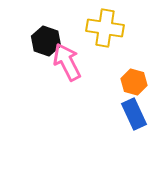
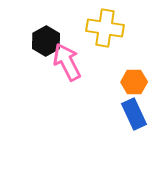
black hexagon: rotated 12 degrees clockwise
orange hexagon: rotated 15 degrees counterclockwise
